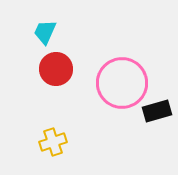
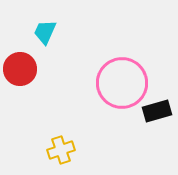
red circle: moved 36 px left
yellow cross: moved 8 px right, 8 px down
